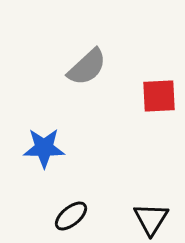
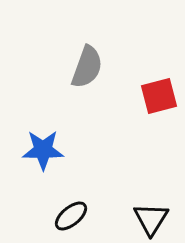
gray semicircle: rotated 27 degrees counterclockwise
red square: rotated 12 degrees counterclockwise
blue star: moved 1 px left, 2 px down
